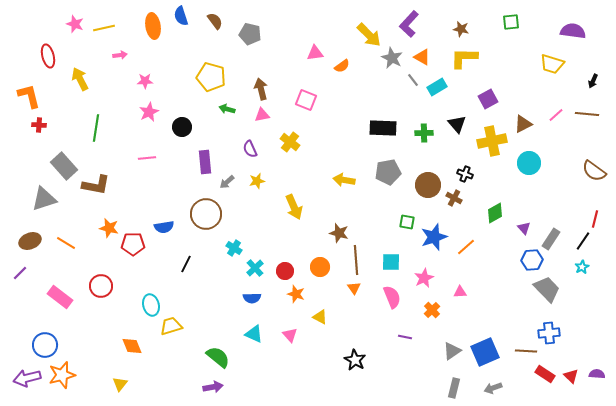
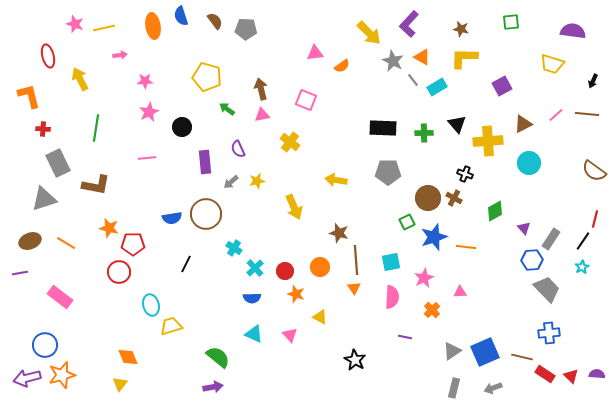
gray pentagon at (250, 34): moved 4 px left, 5 px up; rotated 10 degrees counterclockwise
yellow arrow at (369, 35): moved 2 px up
gray star at (392, 58): moved 1 px right, 3 px down
yellow pentagon at (211, 77): moved 4 px left
purple square at (488, 99): moved 14 px right, 13 px up
green arrow at (227, 109): rotated 21 degrees clockwise
red cross at (39, 125): moved 4 px right, 4 px down
yellow cross at (492, 141): moved 4 px left; rotated 8 degrees clockwise
purple semicircle at (250, 149): moved 12 px left
gray rectangle at (64, 166): moved 6 px left, 3 px up; rotated 16 degrees clockwise
gray pentagon at (388, 172): rotated 10 degrees clockwise
yellow arrow at (344, 180): moved 8 px left
gray arrow at (227, 182): moved 4 px right
brown circle at (428, 185): moved 13 px down
green diamond at (495, 213): moved 2 px up
green square at (407, 222): rotated 35 degrees counterclockwise
blue semicircle at (164, 227): moved 8 px right, 9 px up
orange line at (466, 247): rotated 48 degrees clockwise
cyan square at (391, 262): rotated 12 degrees counterclockwise
purple line at (20, 273): rotated 35 degrees clockwise
red circle at (101, 286): moved 18 px right, 14 px up
pink semicircle at (392, 297): rotated 25 degrees clockwise
orange diamond at (132, 346): moved 4 px left, 11 px down
brown line at (526, 351): moved 4 px left, 6 px down; rotated 10 degrees clockwise
